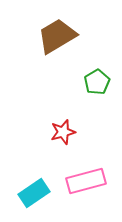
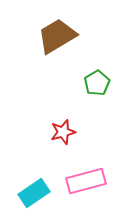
green pentagon: moved 1 px down
